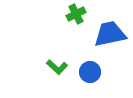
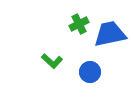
green cross: moved 3 px right, 10 px down
green L-shape: moved 5 px left, 6 px up
